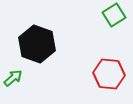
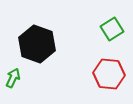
green square: moved 2 px left, 14 px down
green arrow: rotated 24 degrees counterclockwise
